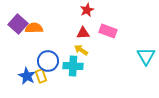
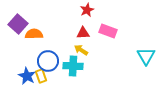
orange semicircle: moved 6 px down
